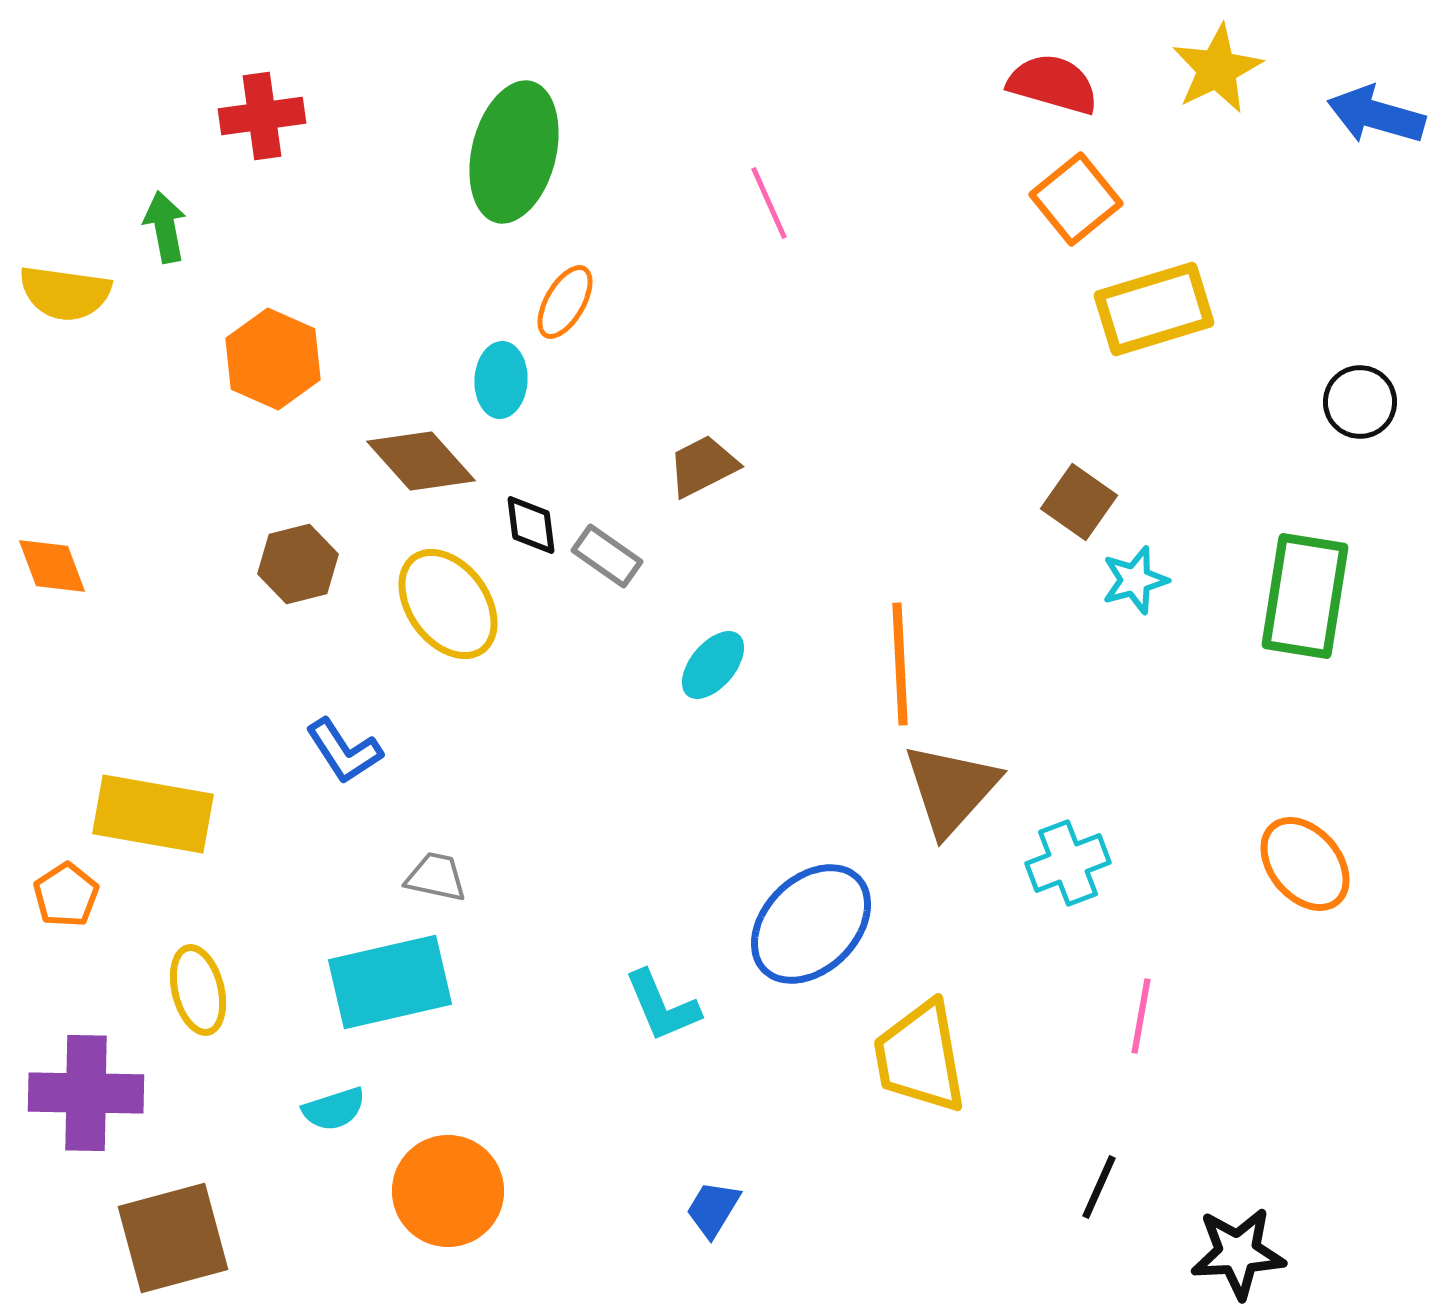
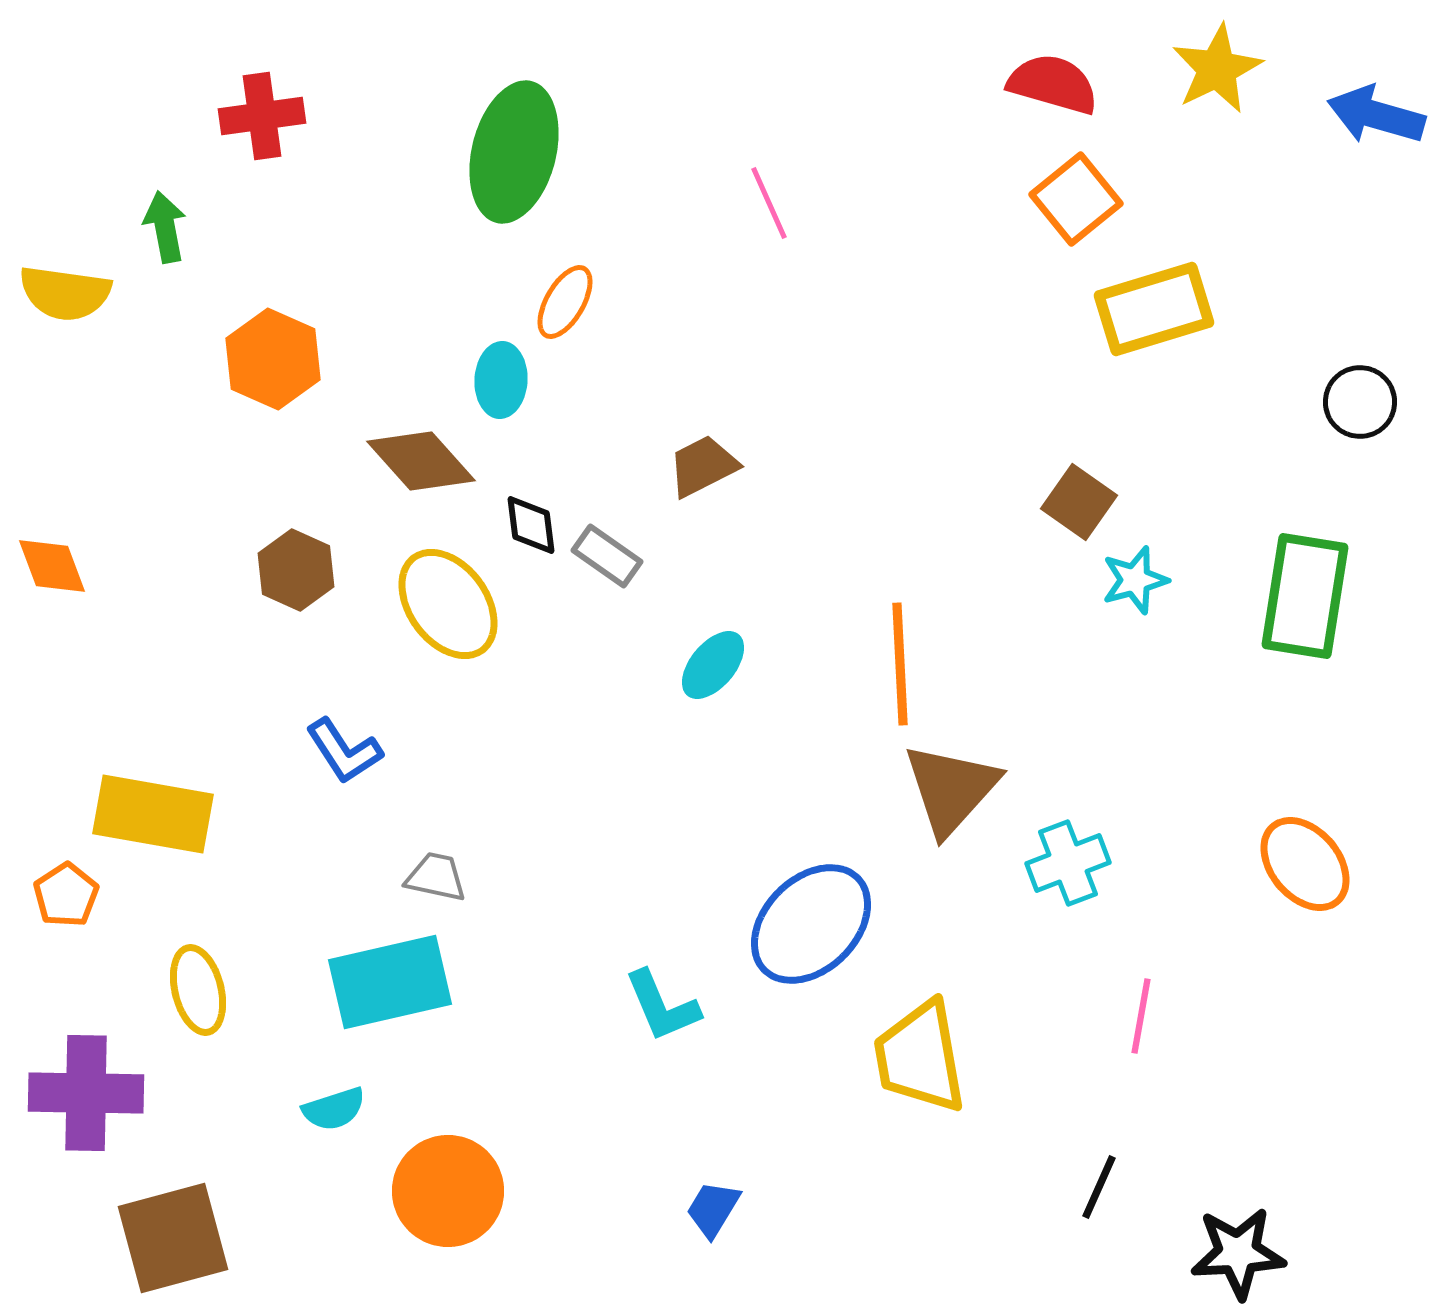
brown hexagon at (298, 564): moved 2 px left, 6 px down; rotated 22 degrees counterclockwise
